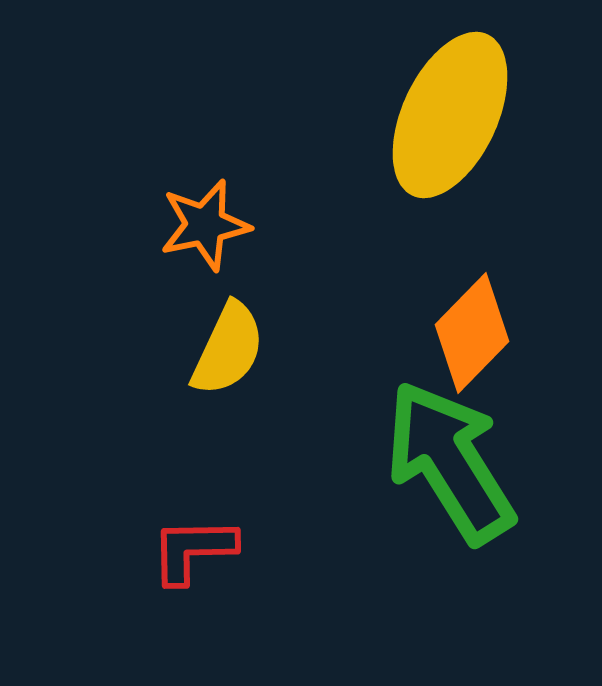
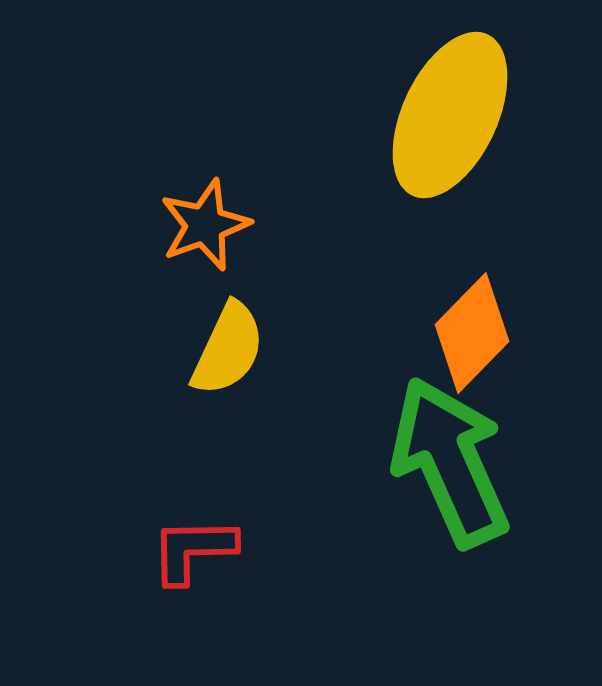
orange star: rotated 8 degrees counterclockwise
green arrow: rotated 8 degrees clockwise
